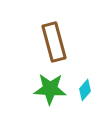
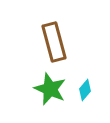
green star: rotated 20 degrees clockwise
